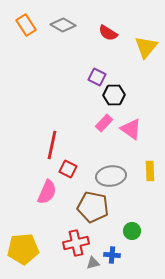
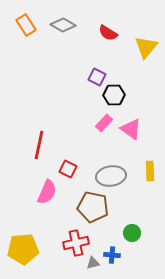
red line: moved 13 px left
green circle: moved 2 px down
